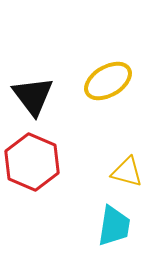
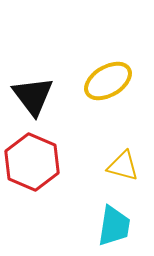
yellow triangle: moved 4 px left, 6 px up
